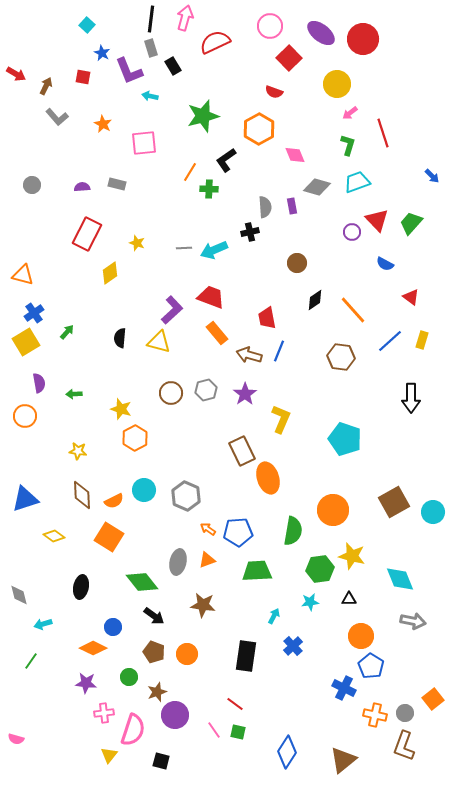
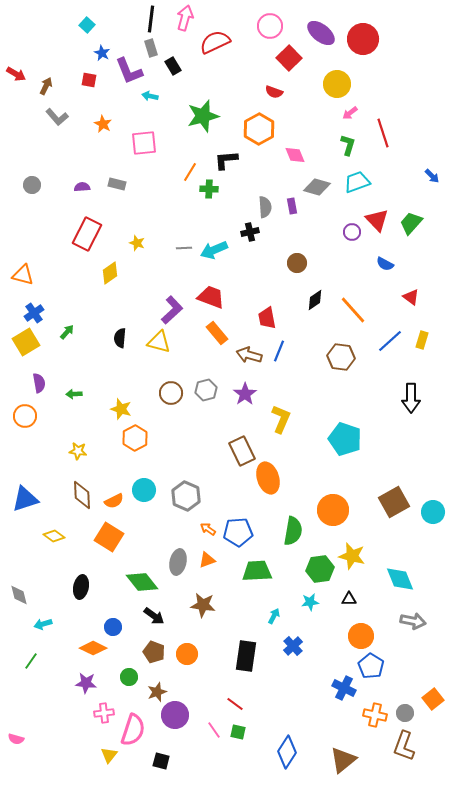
red square at (83, 77): moved 6 px right, 3 px down
black L-shape at (226, 160): rotated 30 degrees clockwise
